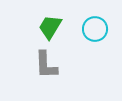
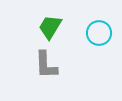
cyan circle: moved 4 px right, 4 px down
